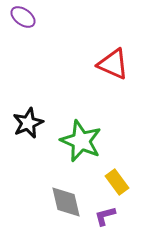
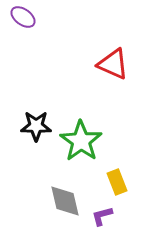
black star: moved 8 px right, 3 px down; rotated 24 degrees clockwise
green star: rotated 12 degrees clockwise
yellow rectangle: rotated 15 degrees clockwise
gray diamond: moved 1 px left, 1 px up
purple L-shape: moved 3 px left
